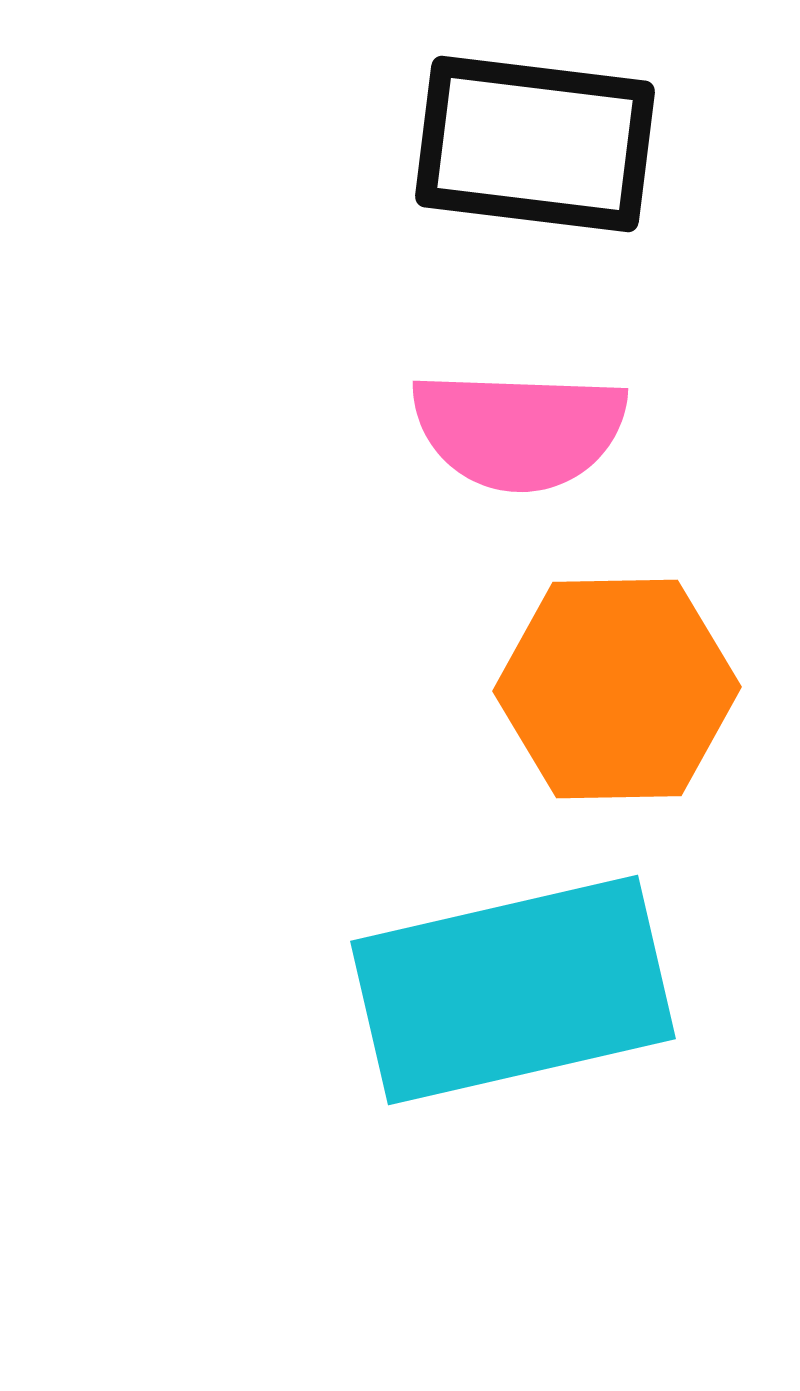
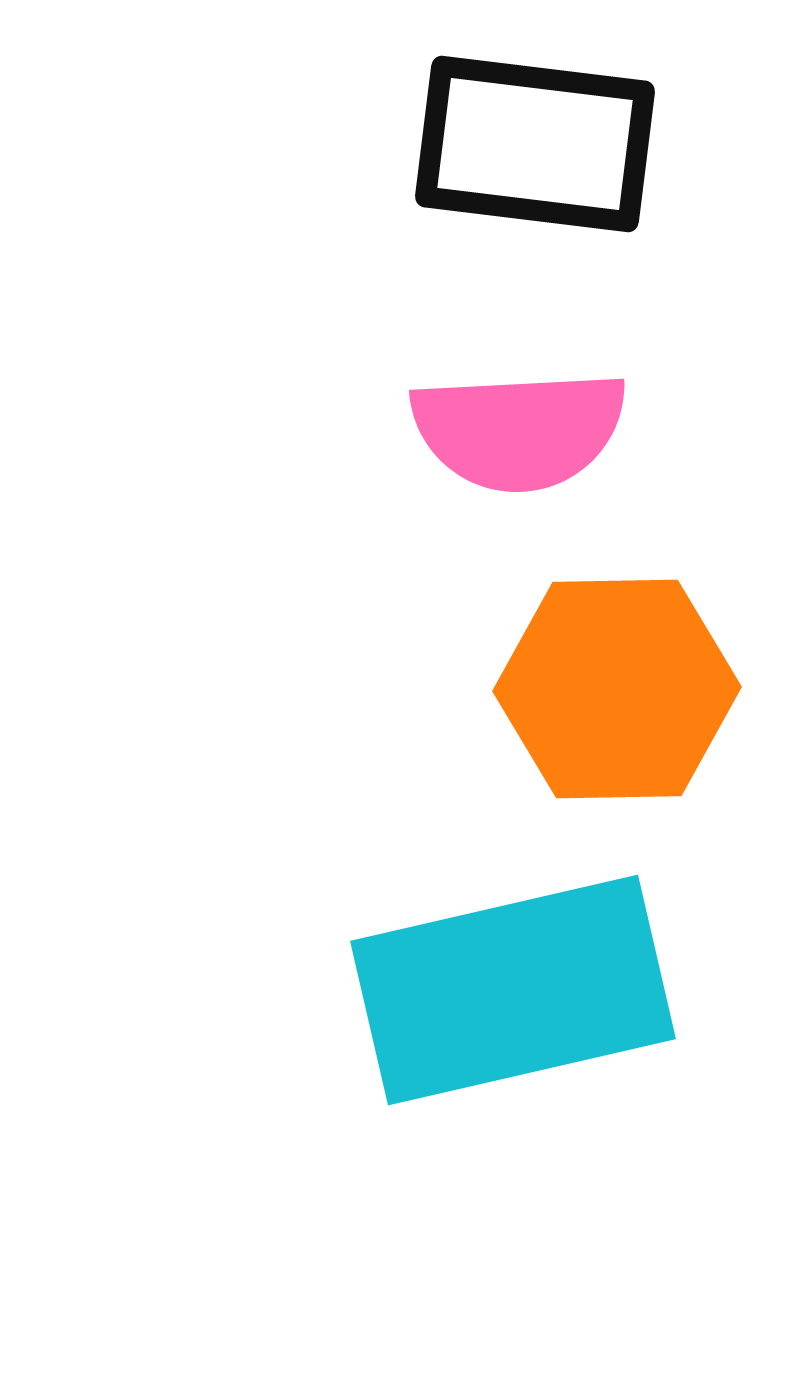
pink semicircle: rotated 5 degrees counterclockwise
